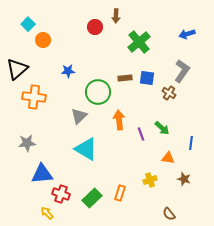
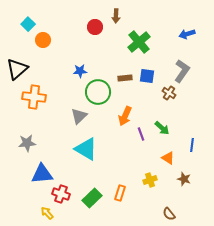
blue star: moved 12 px right
blue square: moved 2 px up
orange arrow: moved 6 px right, 4 px up; rotated 150 degrees counterclockwise
blue line: moved 1 px right, 2 px down
orange triangle: rotated 24 degrees clockwise
